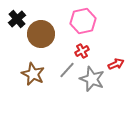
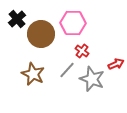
pink hexagon: moved 10 px left, 2 px down; rotated 15 degrees clockwise
red cross: rotated 24 degrees counterclockwise
